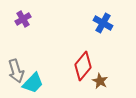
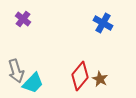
purple cross: rotated 21 degrees counterclockwise
red diamond: moved 3 px left, 10 px down
brown star: moved 2 px up
